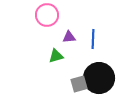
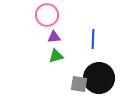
purple triangle: moved 15 px left
gray square: rotated 24 degrees clockwise
